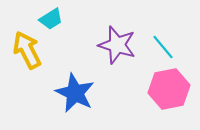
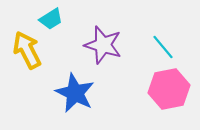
purple star: moved 14 px left
